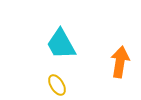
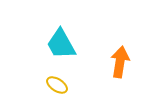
yellow ellipse: rotated 25 degrees counterclockwise
